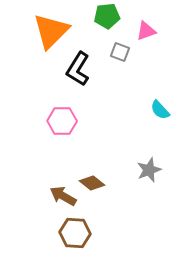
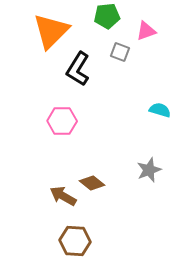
cyan semicircle: rotated 150 degrees clockwise
brown hexagon: moved 8 px down
